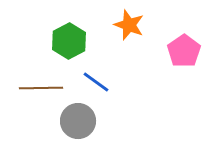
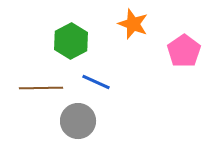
orange star: moved 4 px right, 1 px up
green hexagon: moved 2 px right
blue line: rotated 12 degrees counterclockwise
